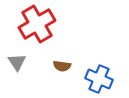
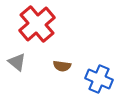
red cross: rotated 9 degrees counterclockwise
gray triangle: rotated 18 degrees counterclockwise
